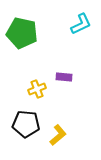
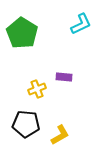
green pentagon: rotated 20 degrees clockwise
yellow L-shape: moved 2 px right; rotated 10 degrees clockwise
